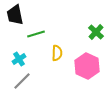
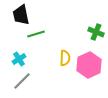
black trapezoid: moved 6 px right
green cross: rotated 21 degrees counterclockwise
yellow semicircle: moved 8 px right, 5 px down
pink hexagon: moved 2 px right, 1 px up; rotated 10 degrees clockwise
